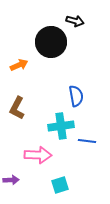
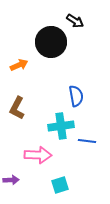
black arrow: rotated 18 degrees clockwise
